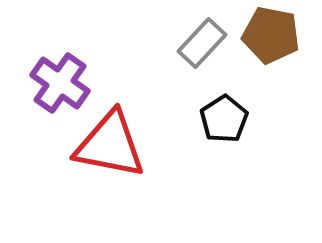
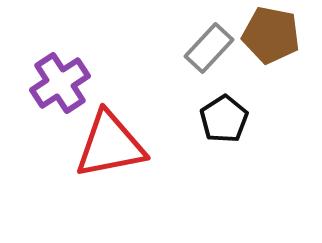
gray rectangle: moved 7 px right, 5 px down
purple cross: rotated 22 degrees clockwise
red triangle: rotated 22 degrees counterclockwise
